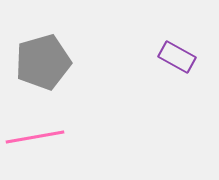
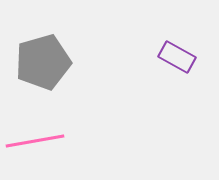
pink line: moved 4 px down
